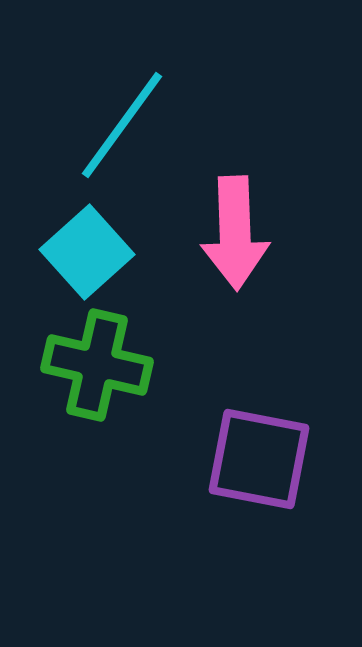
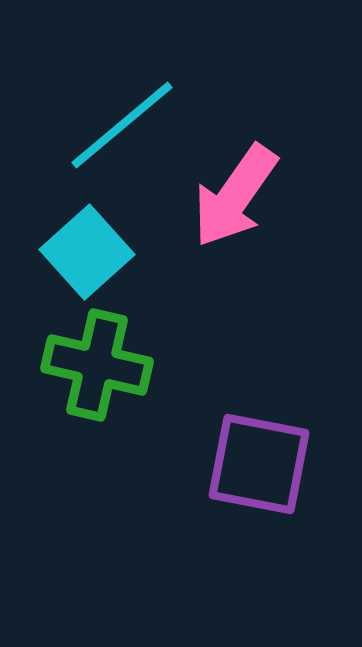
cyan line: rotated 14 degrees clockwise
pink arrow: moved 37 px up; rotated 37 degrees clockwise
purple square: moved 5 px down
